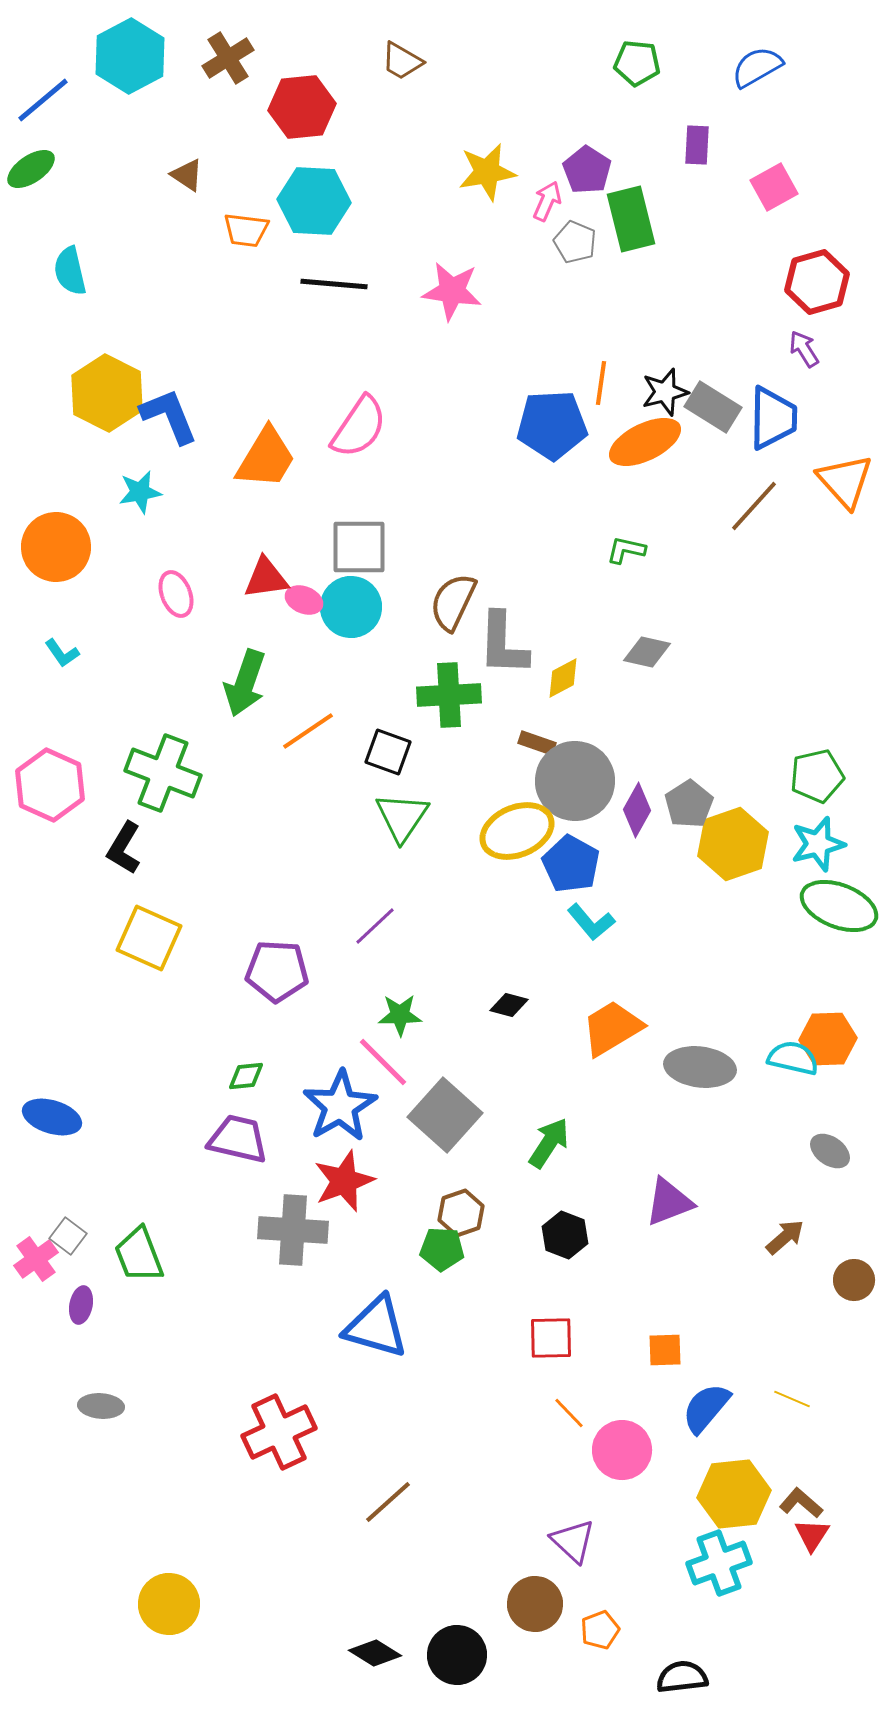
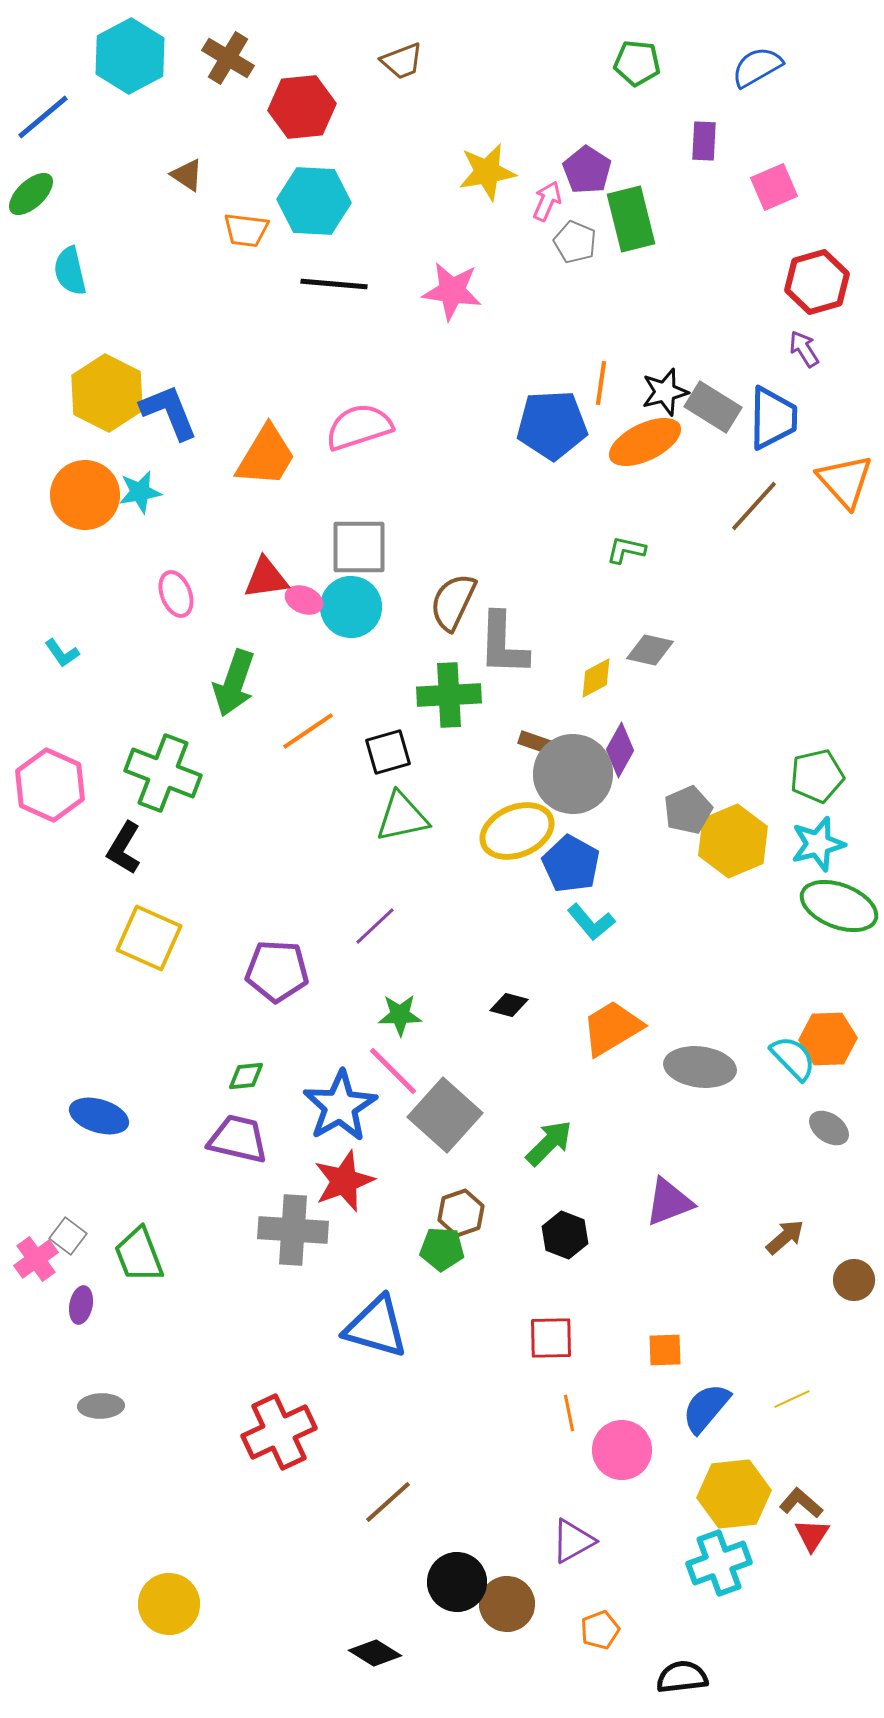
brown cross at (228, 58): rotated 27 degrees counterclockwise
brown trapezoid at (402, 61): rotated 51 degrees counterclockwise
blue line at (43, 100): moved 17 px down
purple rectangle at (697, 145): moved 7 px right, 4 px up
green ellipse at (31, 169): moved 25 px down; rotated 9 degrees counterclockwise
pink square at (774, 187): rotated 6 degrees clockwise
blue L-shape at (169, 416): moved 4 px up
pink semicircle at (359, 427): rotated 142 degrees counterclockwise
orange trapezoid at (266, 458): moved 2 px up
orange circle at (56, 547): moved 29 px right, 52 px up
gray diamond at (647, 652): moved 3 px right, 2 px up
yellow diamond at (563, 678): moved 33 px right
green arrow at (245, 683): moved 11 px left
black square at (388, 752): rotated 36 degrees counterclockwise
gray circle at (575, 781): moved 2 px left, 7 px up
gray pentagon at (689, 804): moved 1 px left, 6 px down; rotated 9 degrees clockwise
purple diamond at (637, 810): moved 17 px left, 60 px up
green triangle at (402, 817): rotated 44 degrees clockwise
yellow hexagon at (733, 844): moved 3 px up; rotated 4 degrees counterclockwise
cyan semicircle at (793, 1058): rotated 33 degrees clockwise
pink line at (383, 1062): moved 10 px right, 9 px down
blue ellipse at (52, 1117): moved 47 px right, 1 px up
green arrow at (549, 1143): rotated 12 degrees clockwise
gray ellipse at (830, 1151): moved 1 px left, 23 px up
yellow line at (792, 1399): rotated 48 degrees counterclockwise
gray ellipse at (101, 1406): rotated 6 degrees counterclockwise
orange line at (569, 1413): rotated 33 degrees clockwise
purple triangle at (573, 1541): rotated 48 degrees clockwise
brown circle at (535, 1604): moved 28 px left
black circle at (457, 1655): moved 73 px up
